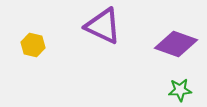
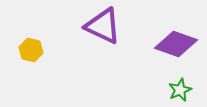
yellow hexagon: moved 2 px left, 5 px down
green star: rotated 20 degrees counterclockwise
